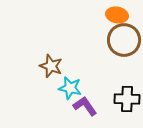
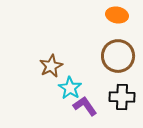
brown circle: moved 6 px left, 16 px down
brown star: rotated 25 degrees clockwise
cyan star: rotated 20 degrees clockwise
black cross: moved 5 px left, 2 px up
